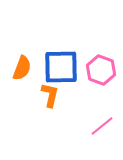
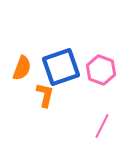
blue square: rotated 18 degrees counterclockwise
orange L-shape: moved 5 px left
pink line: rotated 25 degrees counterclockwise
